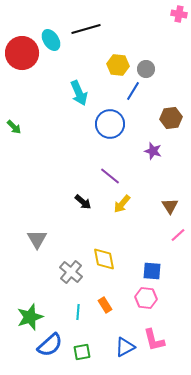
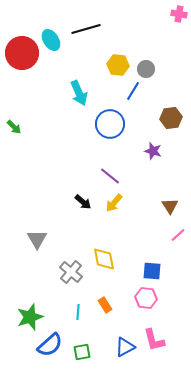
yellow arrow: moved 8 px left, 1 px up
